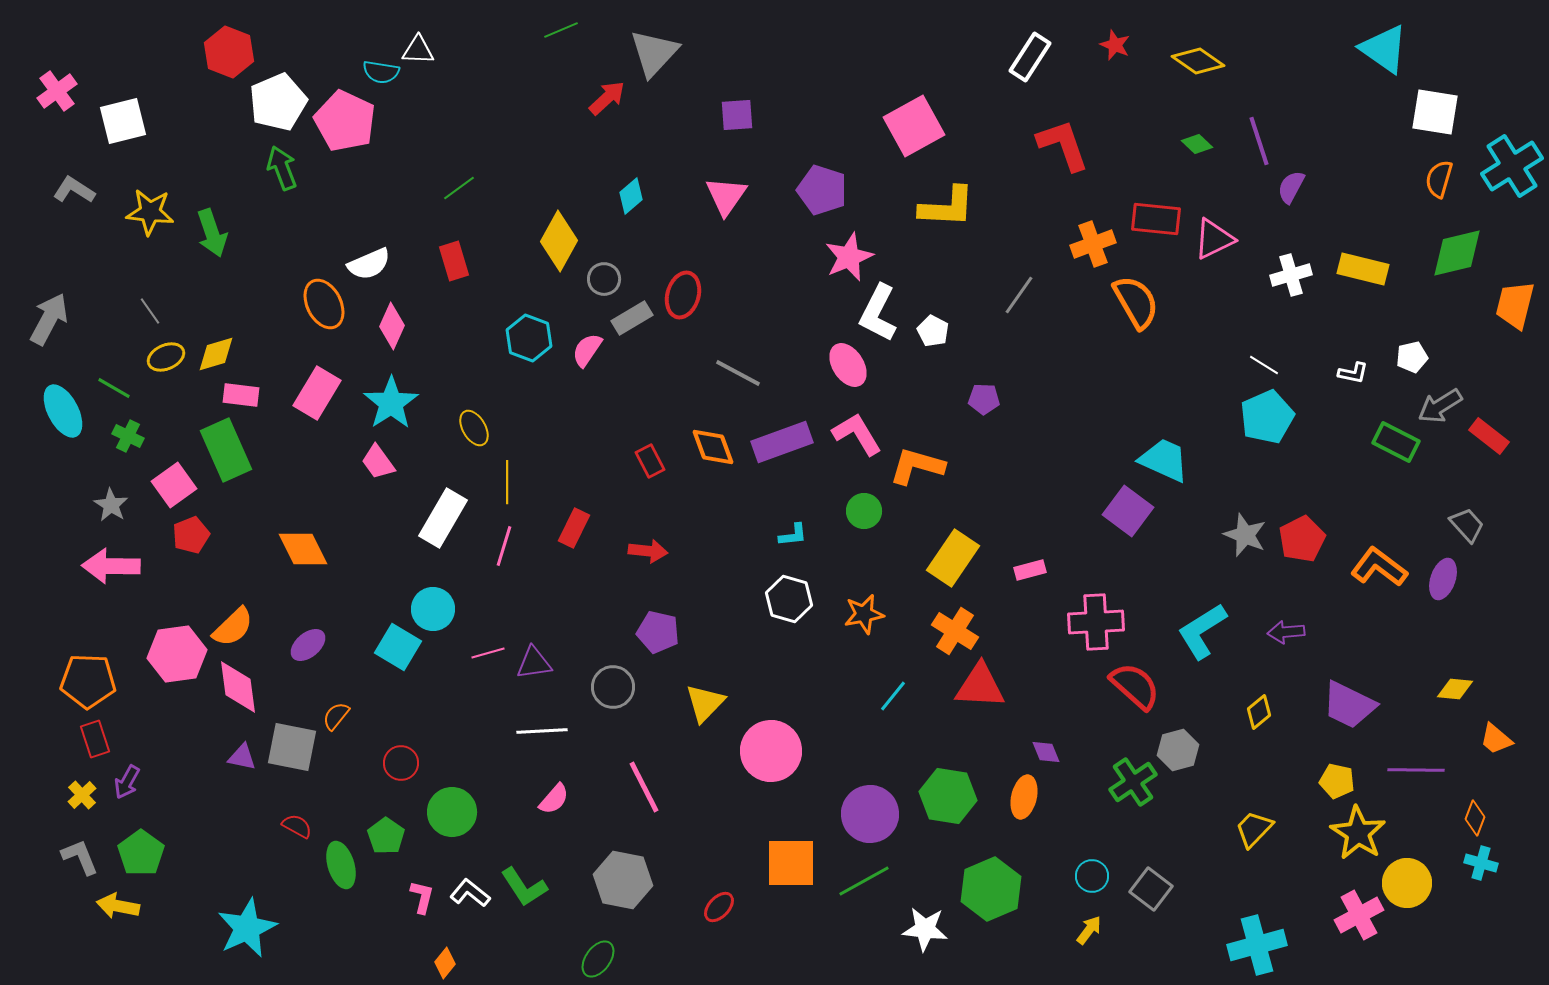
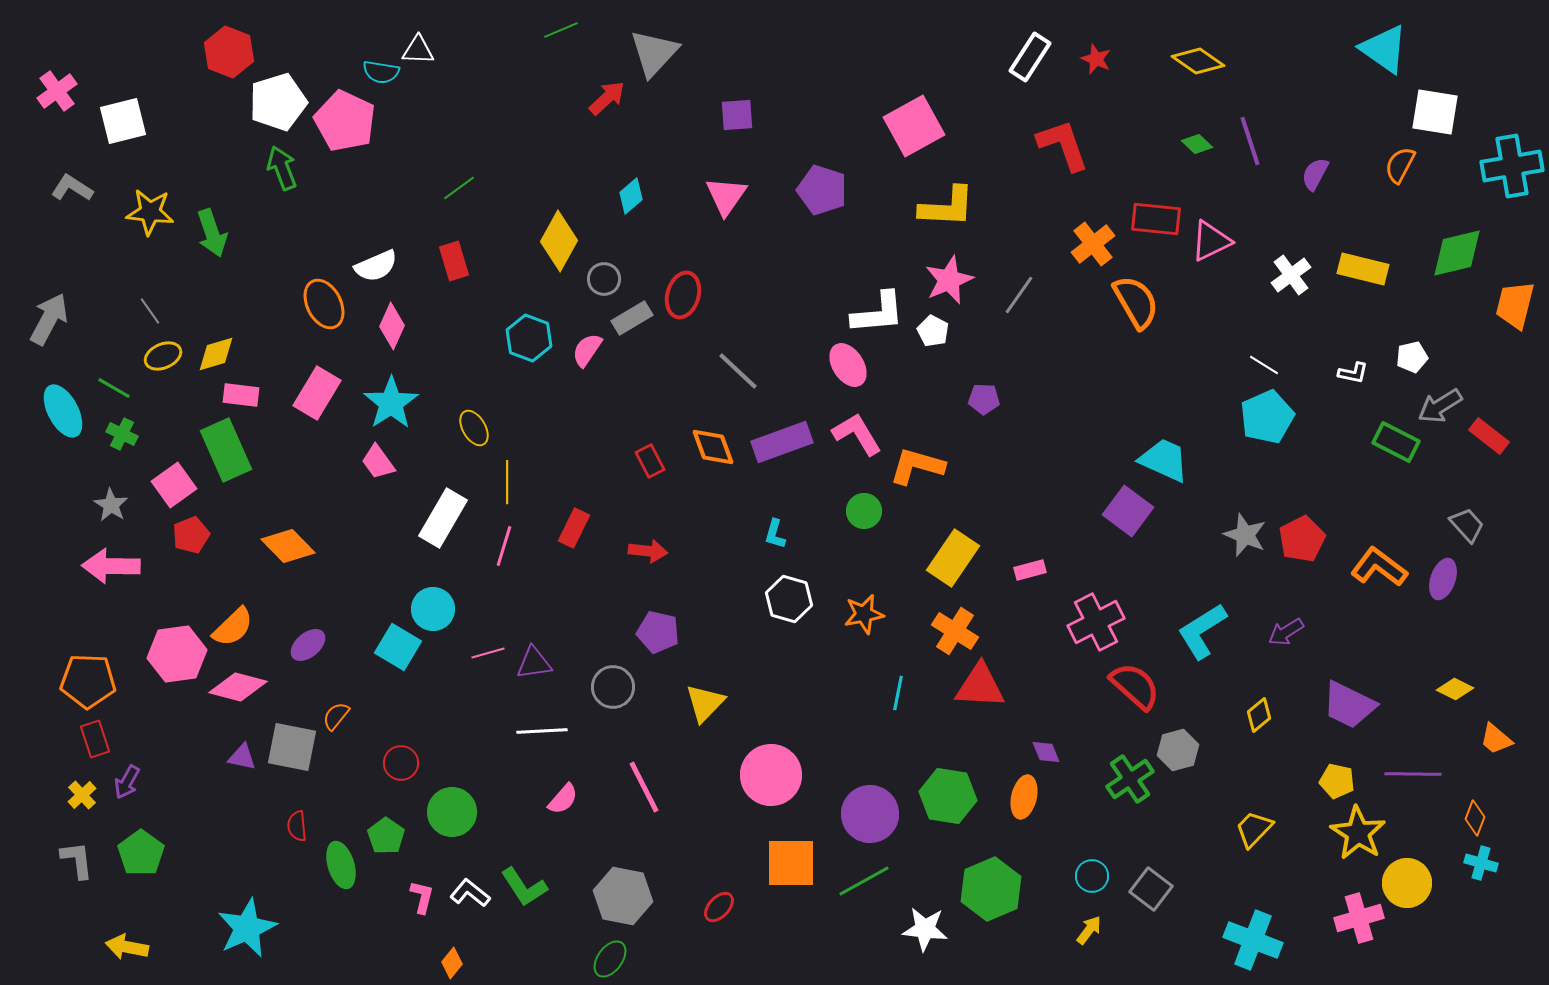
red star at (1115, 45): moved 19 px left, 14 px down
white pentagon at (278, 102): rotated 6 degrees clockwise
purple line at (1259, 141): moved 9 px left
cyan cross at (1512, 166): rotated 22 degrees clockwise
orange semicircle at (1439, 179): moved 39 px left, 14 px up; rotated 12 degrees clockwise
purple semicircle at (1291, 187): moved 24 px right, 13 px up
gray L-shape at (74, 190): moved 2 px left, 2 px up
pink triangle at (1214, 239): moved 3 px left, 2 px down
orange cross at (1093, 244): rotated 18 degrees counterclockwise
pink star at (849, 257): moved 100 px right, 23 px down
white semicircle at (369, 264): moved 7 px right, 2 px down
white cross at (1291, 275): rotated 21 degrees counterclockwise
white L-shape at (878, 313): rotated 122 degrees counterclockwise
yellow ellipse at (166, 357): moved 3 px left, 1 px up
gray line at (738, 373): moved 2 px up; rotated 15 degrees clockwise
green cross at (128, 436): moved 6 px left, 2 px up
cyan L-shape at (793, 535): moved 18 px left, 1 px up; rotated 112 degrees clockwise
orange diamond at (303, 549): moved 15 px left, 3 px up; rotated 18 degrees counterclockwise
pink cross at (1096, 622): rotated 24 degrees counterclockwise
purple arrow at (1286, 632): rotated 27 degrees counterclockwise
pink diamond at (238, 687): rotated 68 degrees counterclockwise
yellow diamond at (1455, 689): rotated 21 degrees clockwise
cyan line at (893, 696): moved 5 px right, 3 px up; rotated 28 degrees counterclockwise
yellow diamond at (1259, 712): moved 3 px down
pink circle at (771, 751): moved 24 px down
purple line at (1416, 770): moved 3 px left, 4 px down
green cross at (1133, 782): moved 3 px left, 3 px up
pink semicircle at (554, 799): moved 9 px right
red semicircle at (297, 826): rotated 124 degrees counterclockwise
gray L-shape at (80, 857): moved 3 px left, 3 px down; rotated 15 degrees clockwise
gray hexagon at (623, 880): moved 16 px down
yellow arrow at (118, 906): moved 9 px right, 41 px down
pink cross at (1359, 915): moved 3 px down; rotated 12 degrees clockwise
cyan cross at (1257, 945): moved 4 px left, 5 px up; rotated 36 degrees clockwise
green ellipse at (598, 959): moved 12 px right
orange diamond at (445, 963): moved 7 px right
